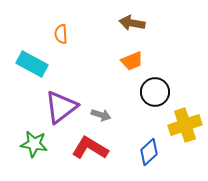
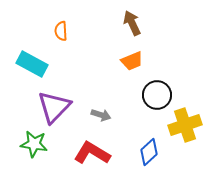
brown arrow: rotated 55 degrees clockwise
orange semicircle: moved 3 px up
black circle: moved 2 px right, 3 px down
purple triangle: moved 7 px left; rotated 9 degrees counterclockwise
red L-shape: moved 2 px right, 5 px down
